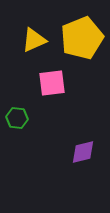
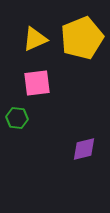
yellow triangle: moved 1 px right, 1 px up
pink square: moved 15 px left
purple diamond: moved 1 px right, 3 px up
